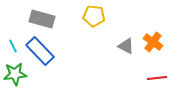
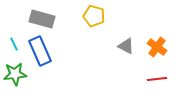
yellow pentagon: rotated 10 degrees clockwise
orange cross: moved 4 px right, 5 px down
cyan line: moved 1 px right, 2 px up
blue rectangle: rotated 20 degrees clockwise
red line: moved 1 px down
